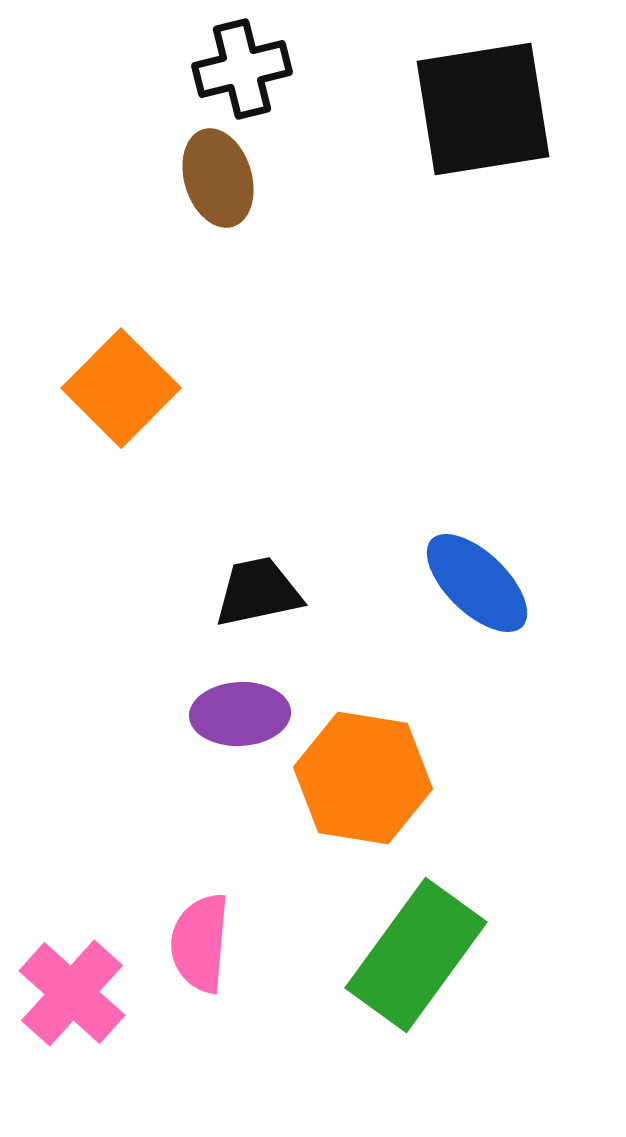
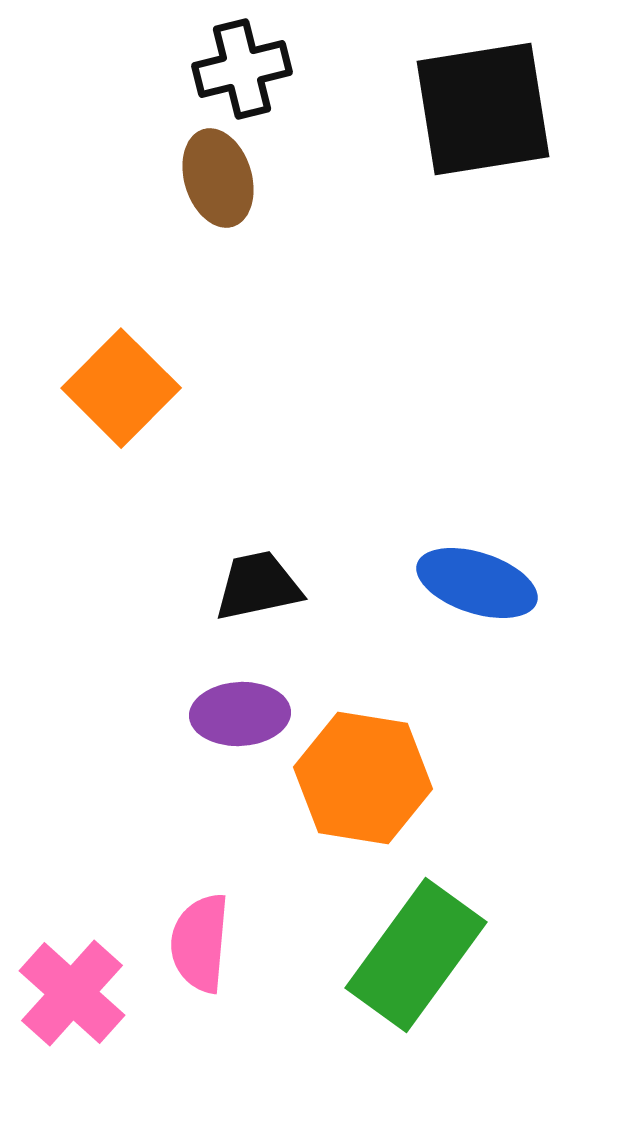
blue ellipse: rotated 26 degrees counterclockwise
black trapezoid: moved 6 px up
